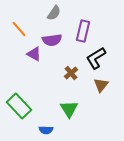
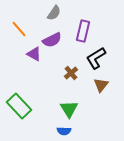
purple semicircle: rotated 18 degrees counterclockwise
blue semicircle: moved 18 px right, 1 px down
